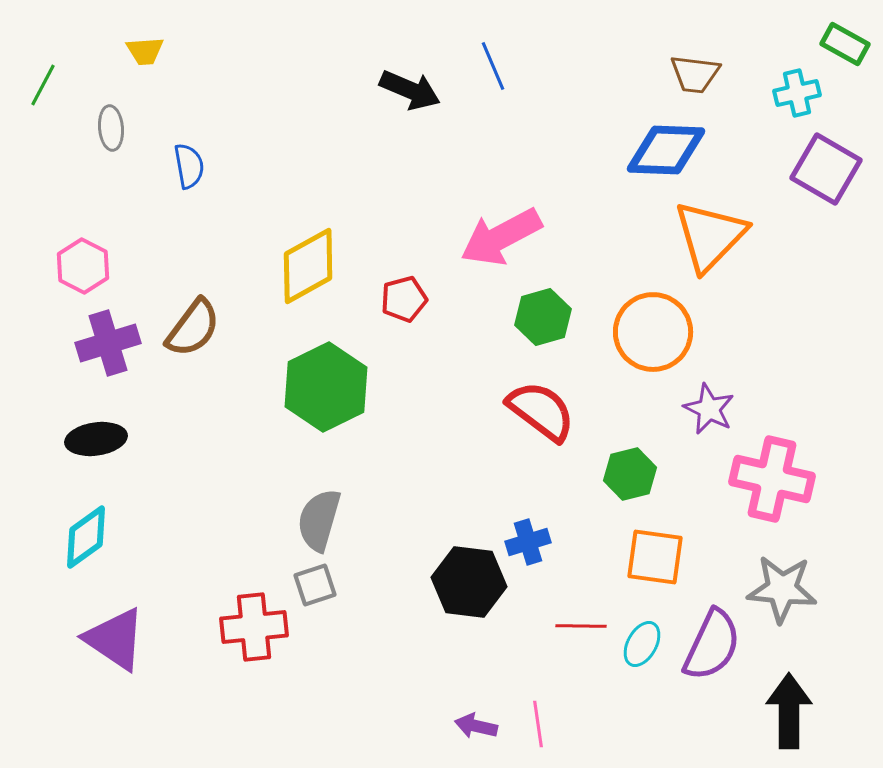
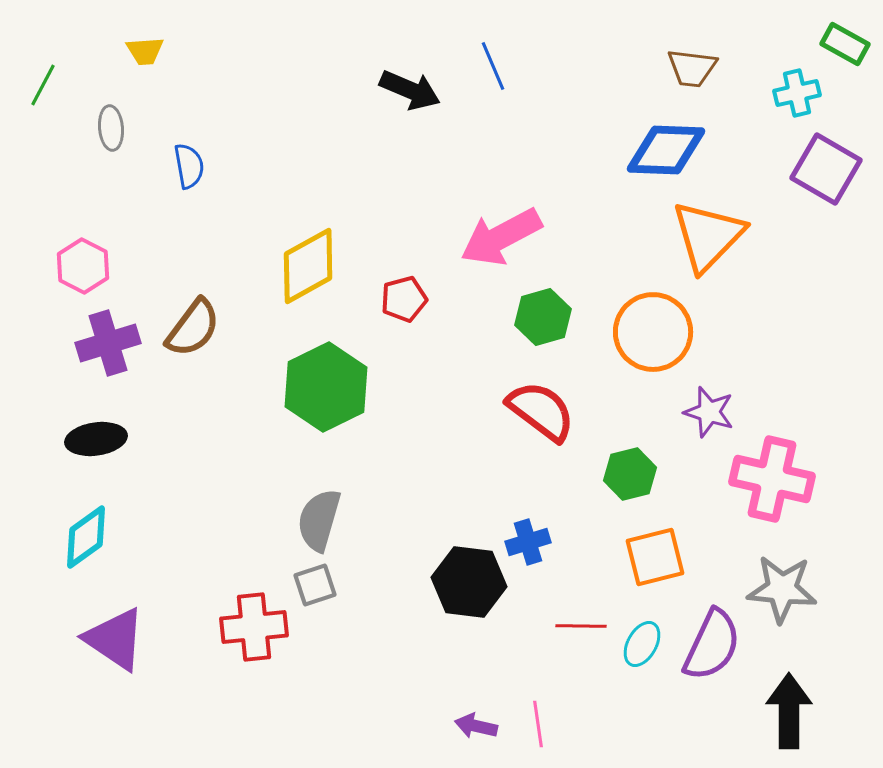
brown trapezoid at (695, 74): moved 3 px left, 6 px up
orange triangle at (710, 236): moved 2 px left
purple star at (709, 409): moved 3 px down; rotated 9 degrees counterclockwise
orange square at (655, 557): rotated 22 degrees counterclockwise
